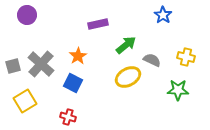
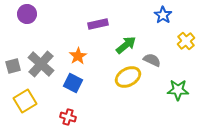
purple circle: moved 1 px up
yellow cross: moved 16 px up; rotated 36 degrees clockwise
